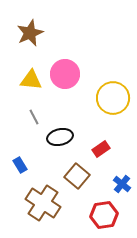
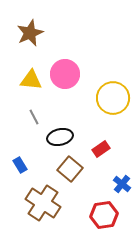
brown square: moved 7 px left, 7 px up
